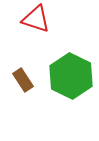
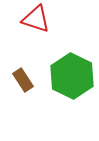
green hexagon: moved 1 px right
